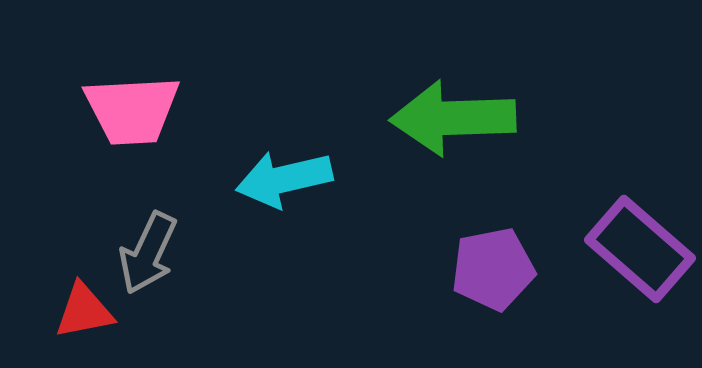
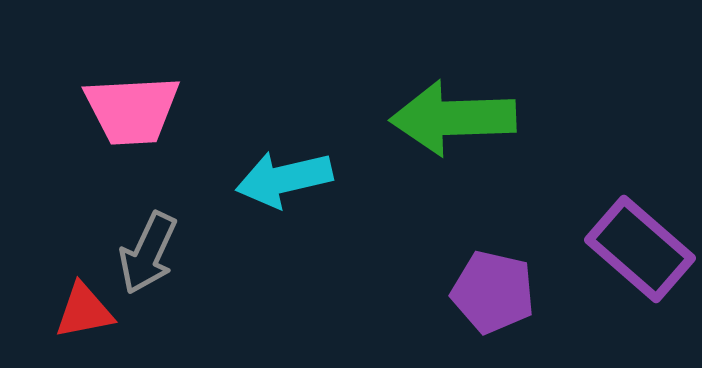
purple pentagon: moved 23 px down; rotated 24 degrees clockwise
